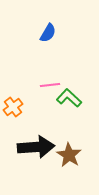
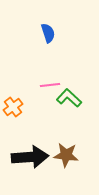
blue semicircle: rotated 48 degrees counterclockwise
black arrow: moved 6 px left, 10 px down
brown star: moved 3 px left; rotated 25 degrees counterclockwise
